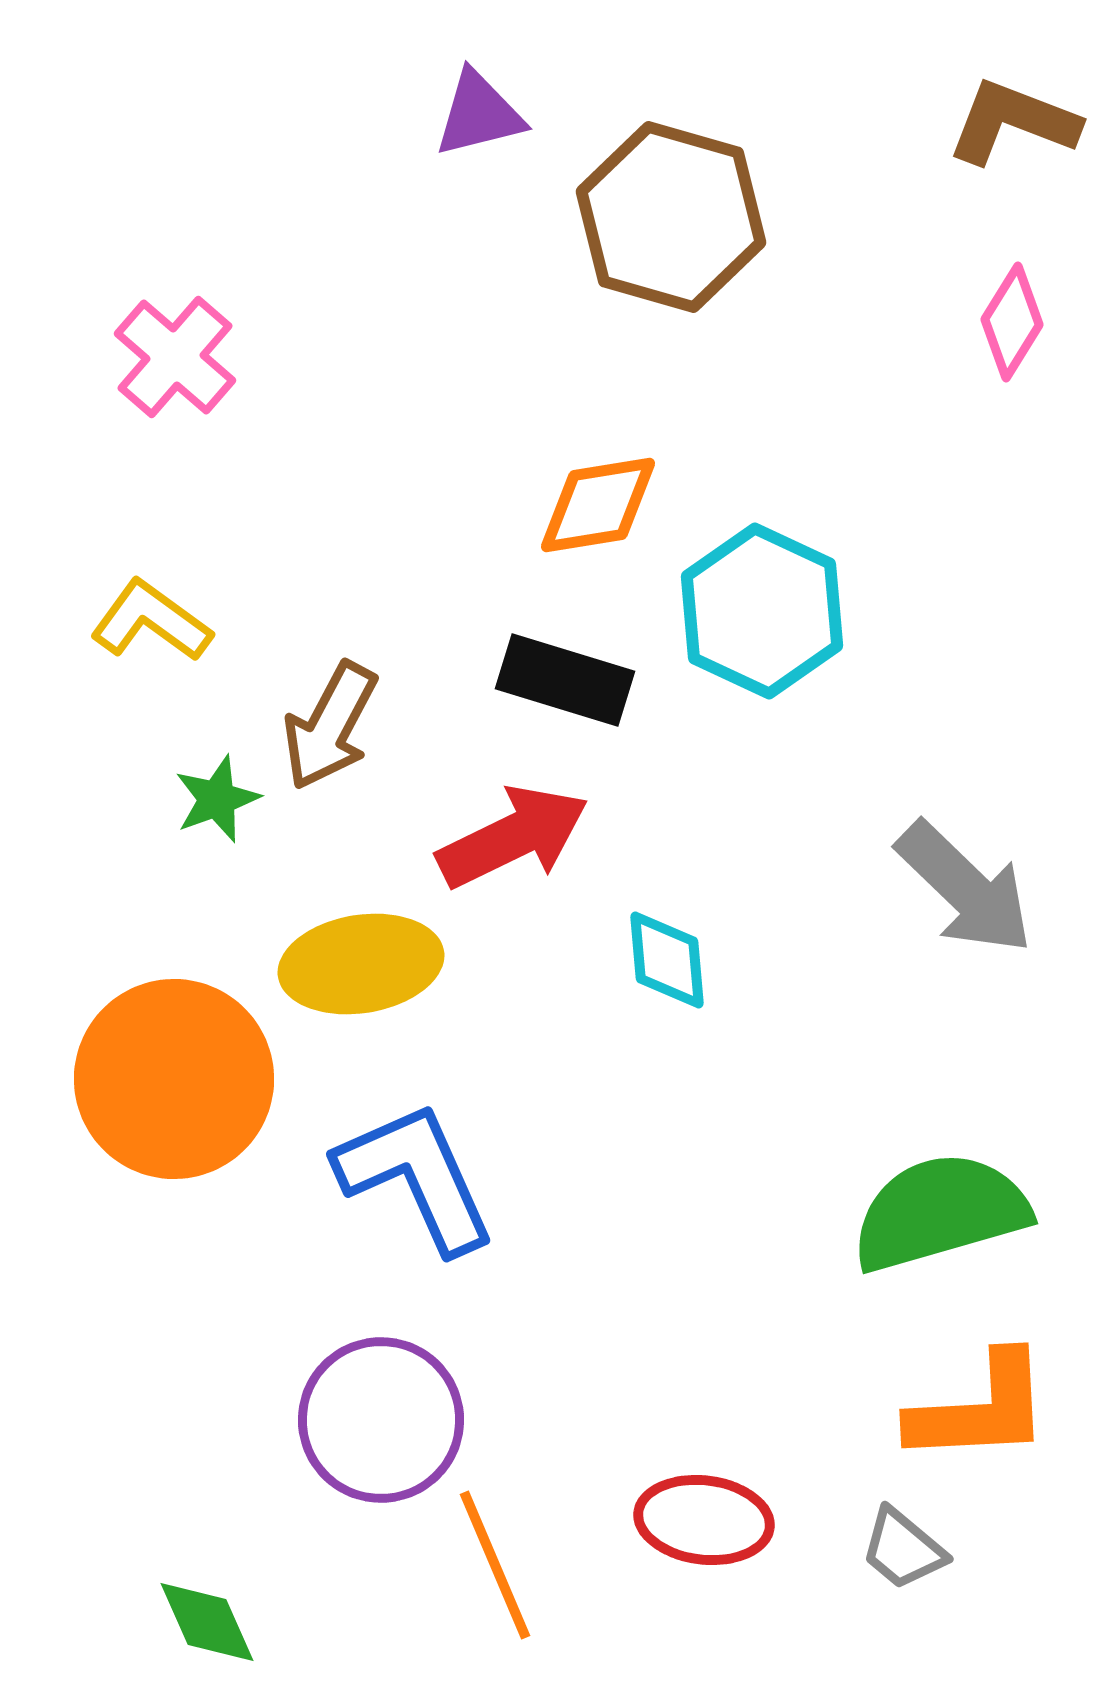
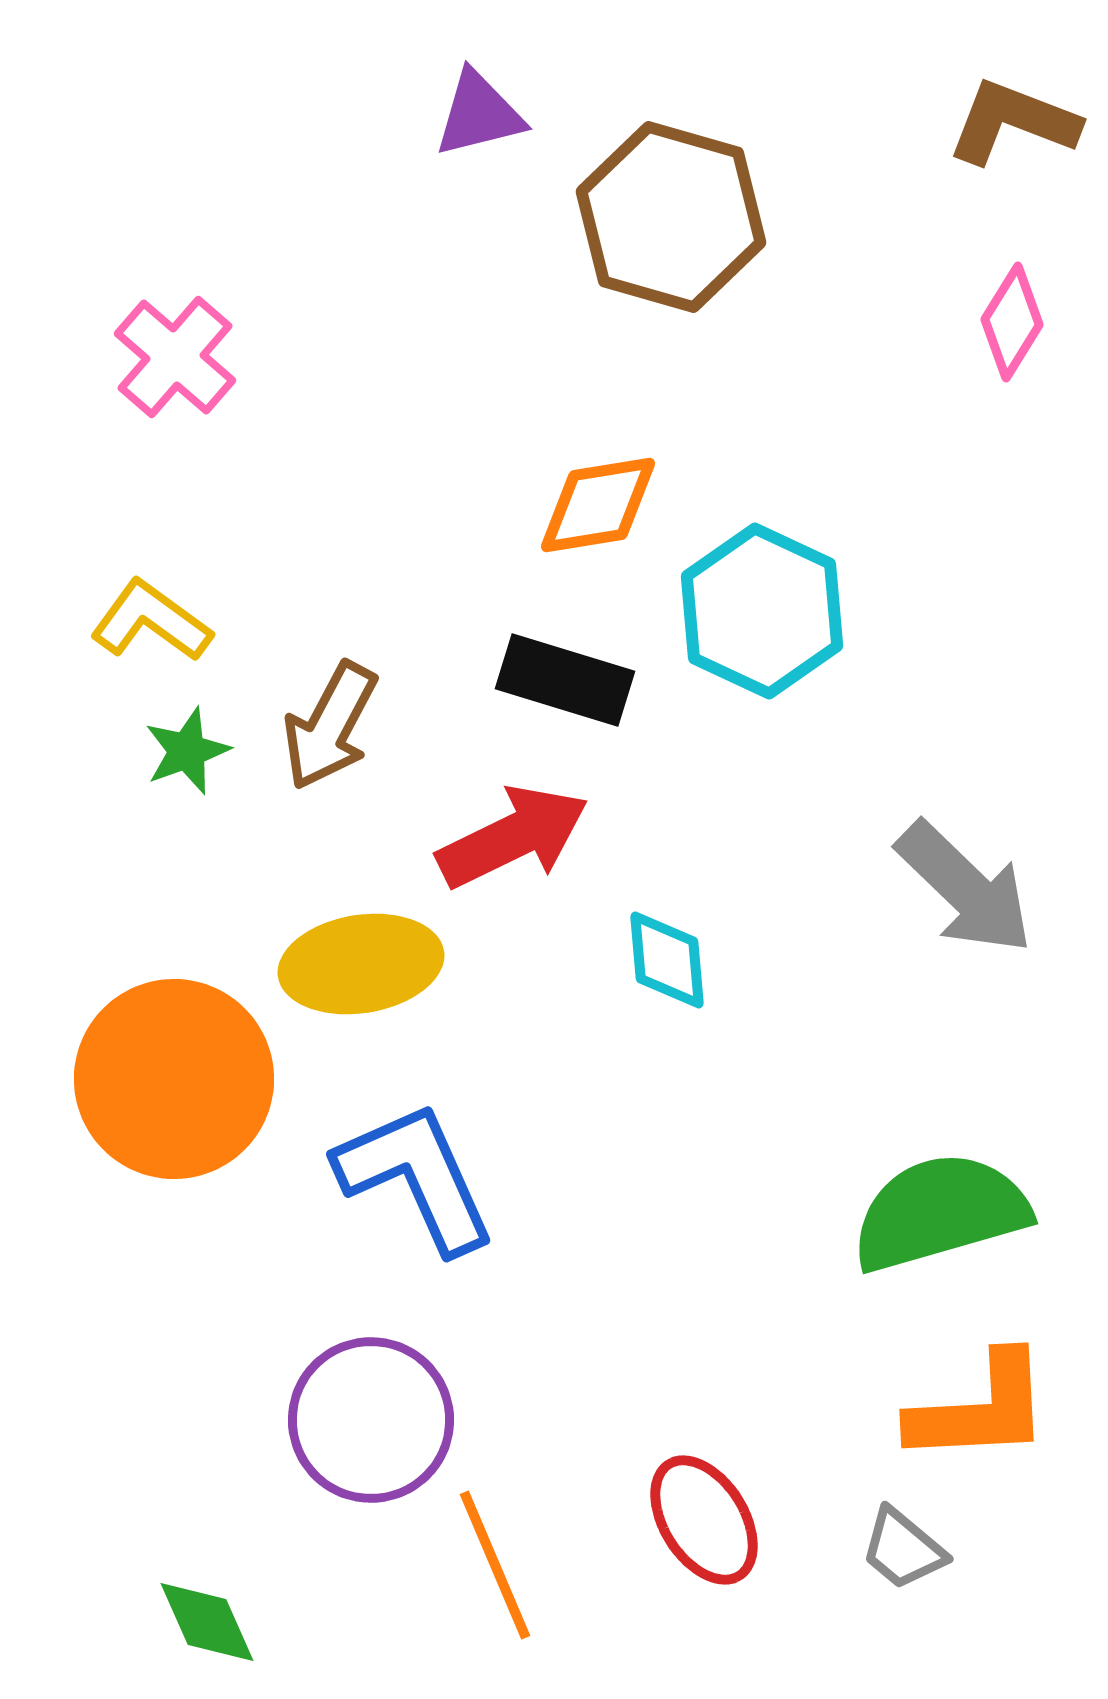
green star: moved 30 px left, 48 px up
purple circle: moved 10 px left
red ellipse: rotated 51 degrees clockwise
